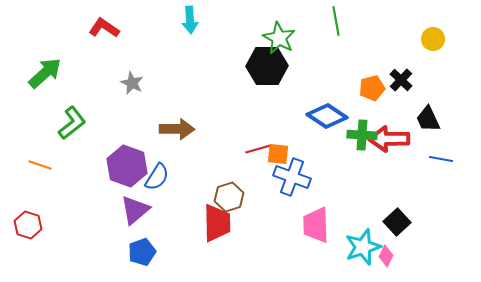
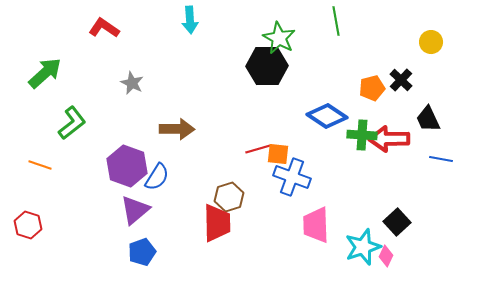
yellow circle: moved 2 px left, 3 px down
